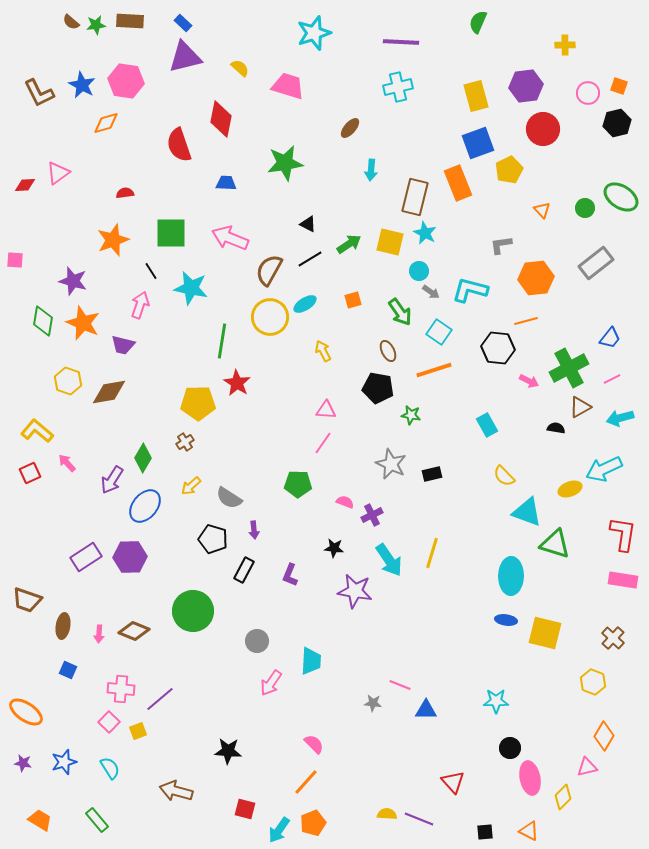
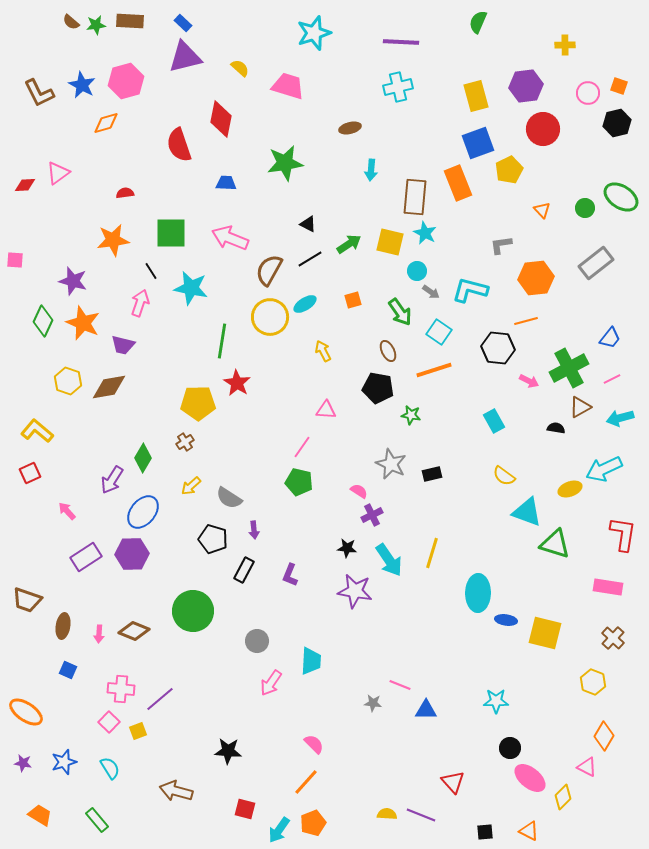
pink hexagon at (126, 81): rotated 24 degrees counterclockwise
brown ellipse at (350, 128): rotated 35 degrees clockwise
brown rectangle at (415, 197): rotated 9 degrees counterclockwise
orange star at (113, 240): rotated 12 degrees clockwise
cyan circle at (419, 271): moved 2 px left
pink arrow at (140, 305): moved 2 px up
green diamond at (43, 321): rotated 16 degrees clockwise
brown diamond at (109, 392): moved 5 px up
cyan rectangle at (487, 425): moved 7 px right, 4 px up
pink line at (323, 443): moved 21 px left, 4 px down
pink arrow at (67, 463): moved 48 px down
yellow semicircle at (504, 476): rotated 10 degrees counterclockwise
green pentagon at (298, 484): moved 1 px right, 2 px up; rotated 12 degrees clockwise
pink semicircle at (345, 502): moved 14 px right, 11 px up; rotated 12 degrees clockwise
blue ellipse at (145, 506): moved 2 px left, 6 px down
black star at (334, 548): moved 13 px right
purple hexagon at (130, 557): moved 2 px right, 3 px up
cyan ellipse at (511, 576): moved 33 px left, 17 px down
pink rectangle at (623, 580): moved 15 px left, 7 px down
pink triangle at (587, 767): rotated 40 degrees clockwise
pink ellipse at (530, 778): rotated 40 degrees counterclockwise
purple line at (419, 819): moved 2 px right, 4 px up
orange trapezoid at (40, 820): moved 5 px up
